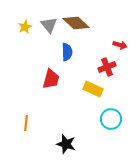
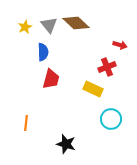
blue semicircle: moved 24 px left
